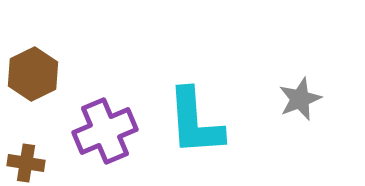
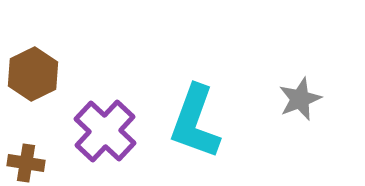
cyan L-shape: rotated 24 degrees clockwise
purple cross: rotated 24 degrees counterclockwise
